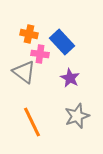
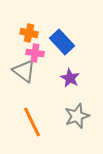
orange cross: moved 1 px up
pink cross: moved 5 px left, 1 px up
gray triangle: moved 1 px up
